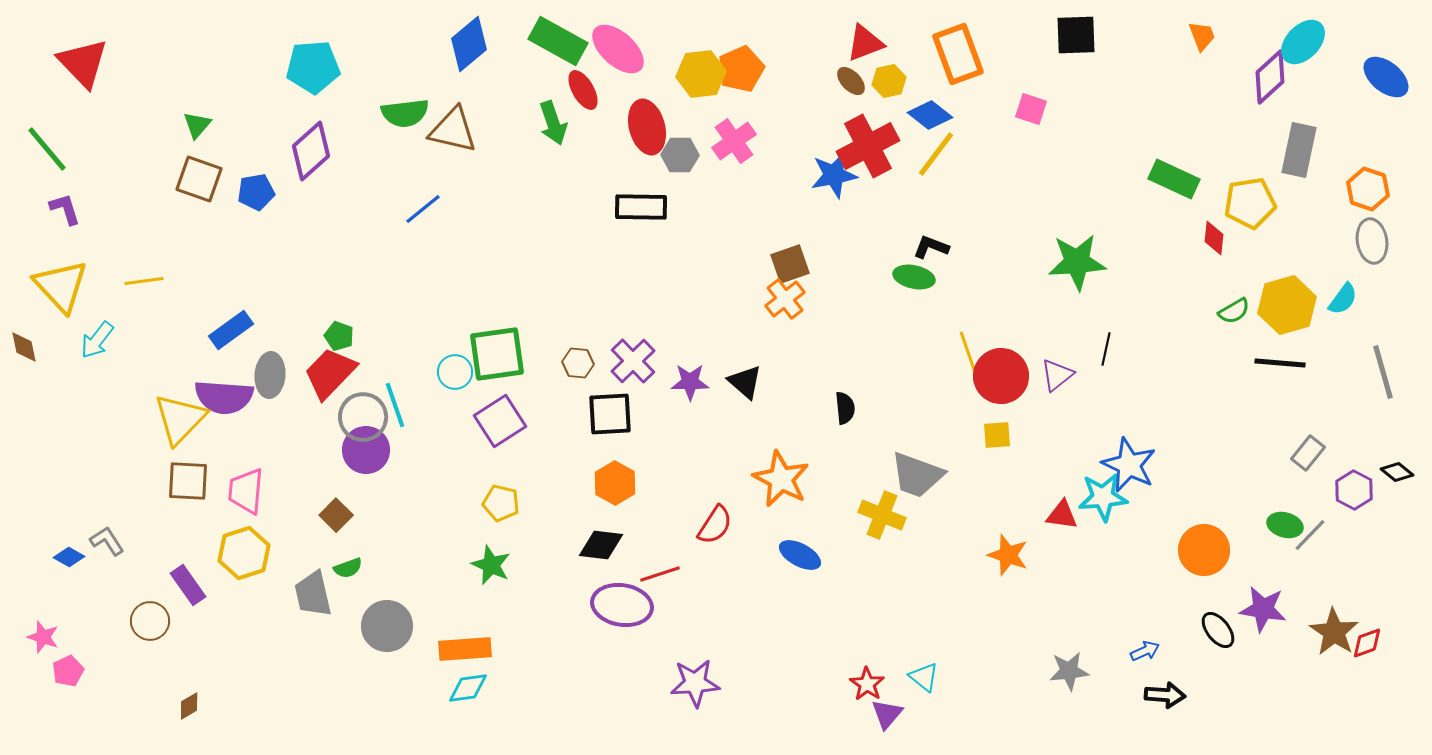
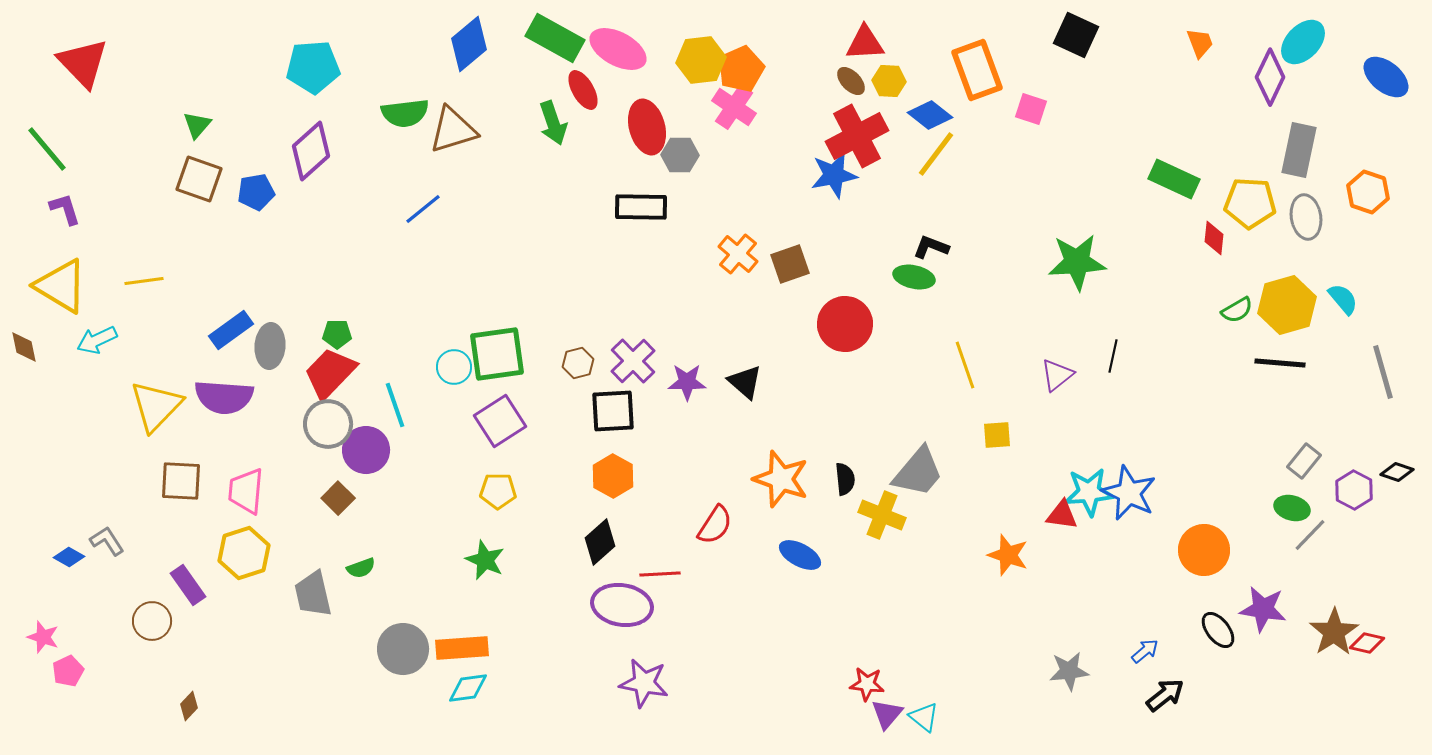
black square at (1076, 35): rotated 27 degrees clockwise
orange trapezoid at (1202, 36): moved 2 px left, 7 px down
green rectangle at (558, 41): moved 3 px left, 3 px up
red triangle at (865, 43): rotated 18 degrees clockwise
pink ellipse at (618, 49): rotated 14 degrees counterclockwise
orange rectangle at (958, 54): moved 19 px right, 16 px down
yellow hexagon at (701, 74): moved 14 px up
purple diamond at (1270, 77): rotated 22 degrees counterclockwise
yellow hexagon at (889, 81): rotated 16 degrees clockwise
brown triangle at (453, 130): rotated 30 degrees counterclockwise
pink cross at (734, 141): moved 34 px up; rotated 21 degrees counterclockwise
red cross at (868, 146): moved 11 px left, 10 px up
orange hexagon at (1368, 189): moved 3 px down
yellow pentagon at (1250, 203): rotated 12 degrees clockwise
gray ellipse at (1372, 241): moved 66 px left, 24 px up
yellow triangle at (61, 286): rotated 16 degrees counterclockwise
orange cross at (785, 299): moved 47 px left, 45 px up; rotated 12 degrees counterclockwise
cyan semicircle at (1343, 299): rotated 76 degrees counterclockwise
green semicircle at (1234, 311): moved 3 px right, 1 px up
green pentagon at (339, 336): moved 2 px left, 2 px up; rotated 20 degrees counterclockwise
cyan arrow at (97, 340): rotated 27 degrees clockwise
black line at (1106, 349): moved 7 px right, 7 px down
yellow line at (969, 355): moved 4 px left, 10 px down
brown hexagon at (578, 363): rotated 20 degrees counterclockwise
cyan circle at (455, 372): moved 1 px left, 5 px up
gray ellipse at (270, 375): moved 29 px up
red circle at (1001, 376): moved 156 px left, 52 px up
purple star at (690, 382): moved 3 px left
black semicircle at (845, 408): moved 71 px down
black square at (610, 414): moved 3 px right, 3 px up
gray circle at (363, 417): moved 35 px left, 7 px down
yellow triangle at (180, 419): moved 24 px left, 13 px up
gray rectangle at (1308, 453): moved 4 px left, 8 px down
blue star at (1129, 465): moved 28 px down
black diamond at (1397, 472): rotated 20 degrees counterclockwise
gray trapezoid at (917, 475): moved 1 px right, 3 px up; rotated 70 degrees counterclockwise
orange star at (781, 479): rotated 8 degrees counterclockwise
brown square at (188, 481): moved 7 px left
orange hexagon at (615, 483): moved 2 px left, 7 px up
cyan star at (1103, 497): moved 14 px left, 5 px up
yellow pentagon at (501, 503): moved 3 px left, 12 px up; rotated 12 degrees counterclockwise
brown square at (336, 515): moved 2 px right, 17 px up
green ellipse at (1285, 525): moved 7 px right, 17 px up
black diamond at (601, 545): moved 1 px left, 3 px up; rotated 48 degrees counterclockwise
green star at (491, 565): moved 6 px left, 5 px up
green semicircle at (348, 568): moved 13 px right
red line at (660, 574): rotated 15 degrees clockwise
brown circle at (150, 621): moved 2 px right
gray circle at (387, 626): moved 16 px right, 23 px down
brown star at (1334, 632): rotated 6 degrees clockwise
red diamond at (1367, 643): rotated 32 degrees clockwise
orange rectangle at (465, 649): moved 3 px left, 1 px up
blue arrow at (1145, 651): rotated 16 degrees counterclockwise
cyan triangle at (924, 677): moved 40 px down
purple star at (695, 683): moved 51 px left; rotated 15 degrees clockwise
red star at (867, 684): rotated 28 degrees counterclockwise
black arrow at (1165, 695): rotated 42 degrees counterclockwise
brown diamond at (189, 706): rotated 16 degrees counterclockwise
